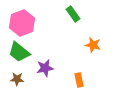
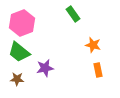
orange rectangle: moved 19 px right, 10 px up
